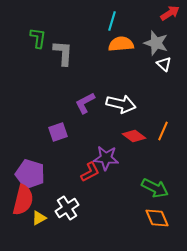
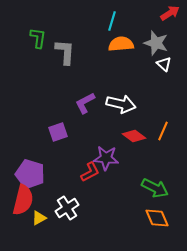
gray L-shape: moved 2 px right, 1 px up
